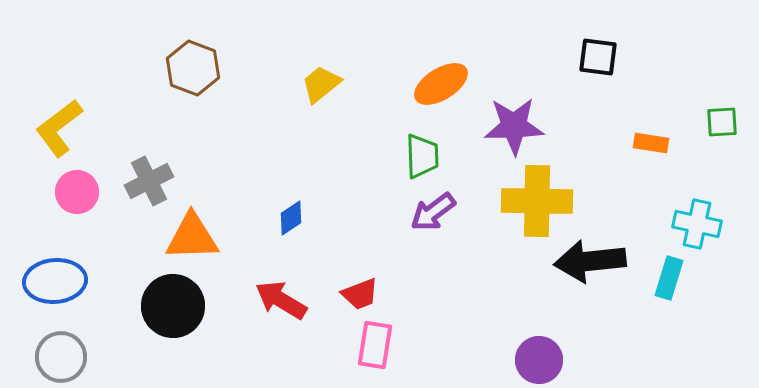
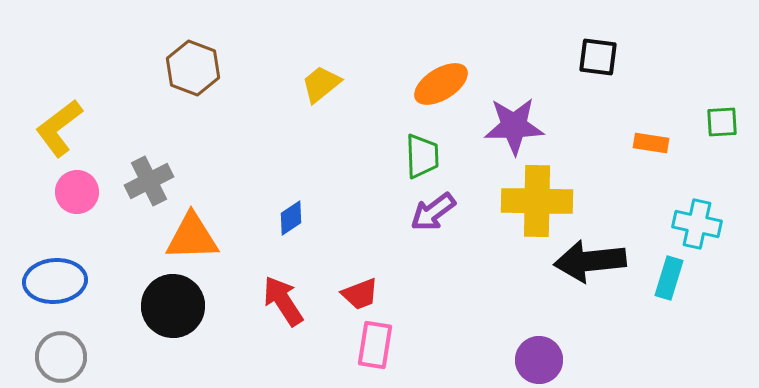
red arrow: moved 2 px right, 1 px down; rotated 26 degrees clockwise
